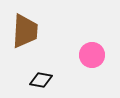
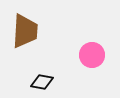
black diamond: moved 1 px right, 2 px down
